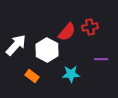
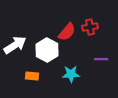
white arrow: moved 1 px left; rotated 15 degrees clockwise
orange rectangle: rotated 32 degrees counterclockwise
